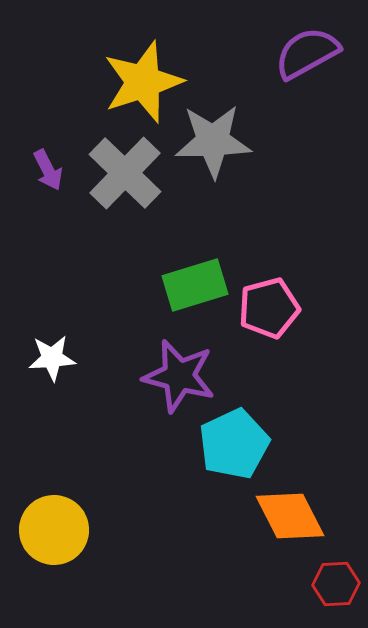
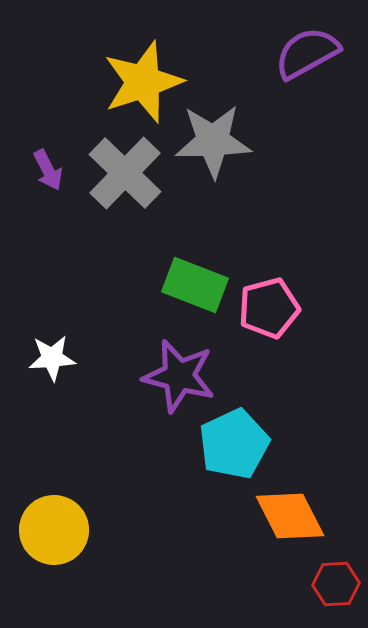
green rectangle: rotated 38 degrees clockwise
